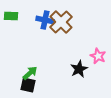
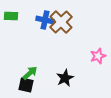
pink star: rotated 28 degrees clockwise
black star: moved 14 px left, 9 px down
black square: moved 2 px left
